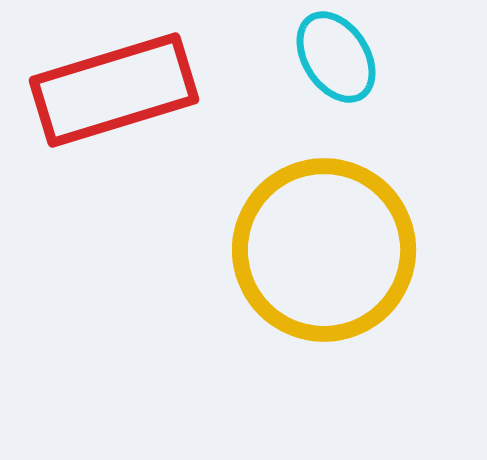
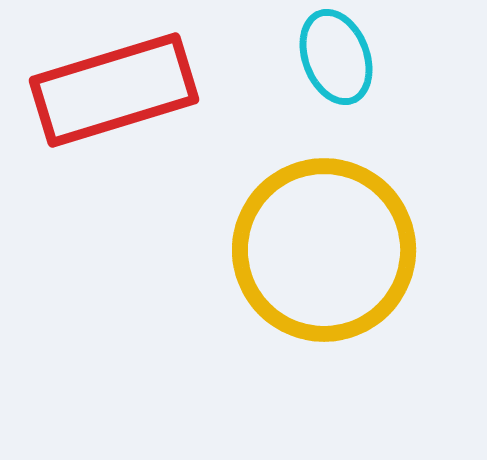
cyan ellipse: rotated 12 degrees clockwise
